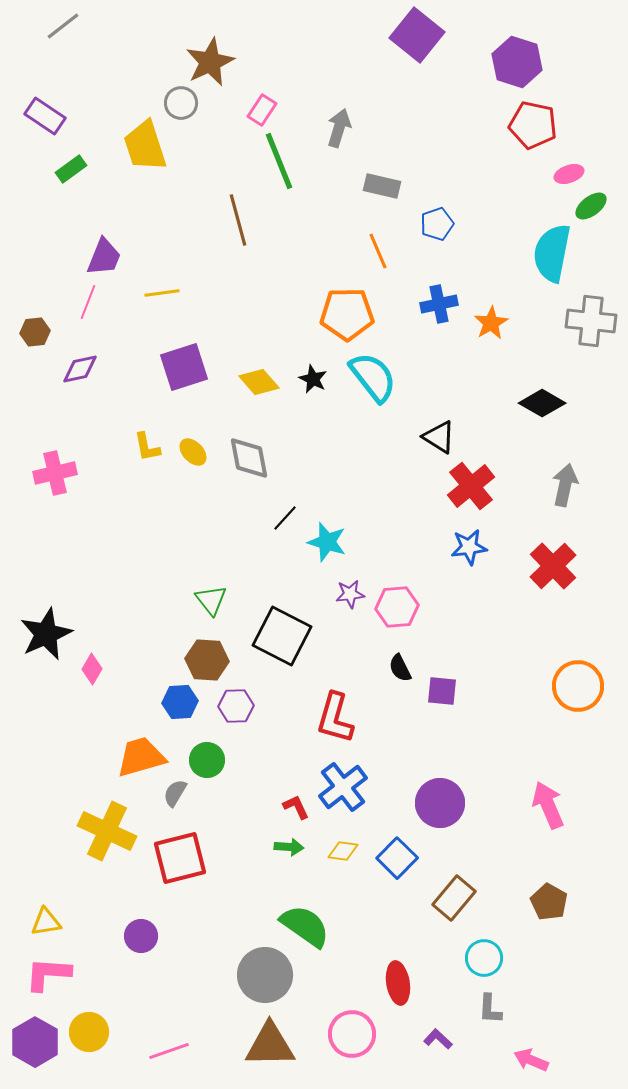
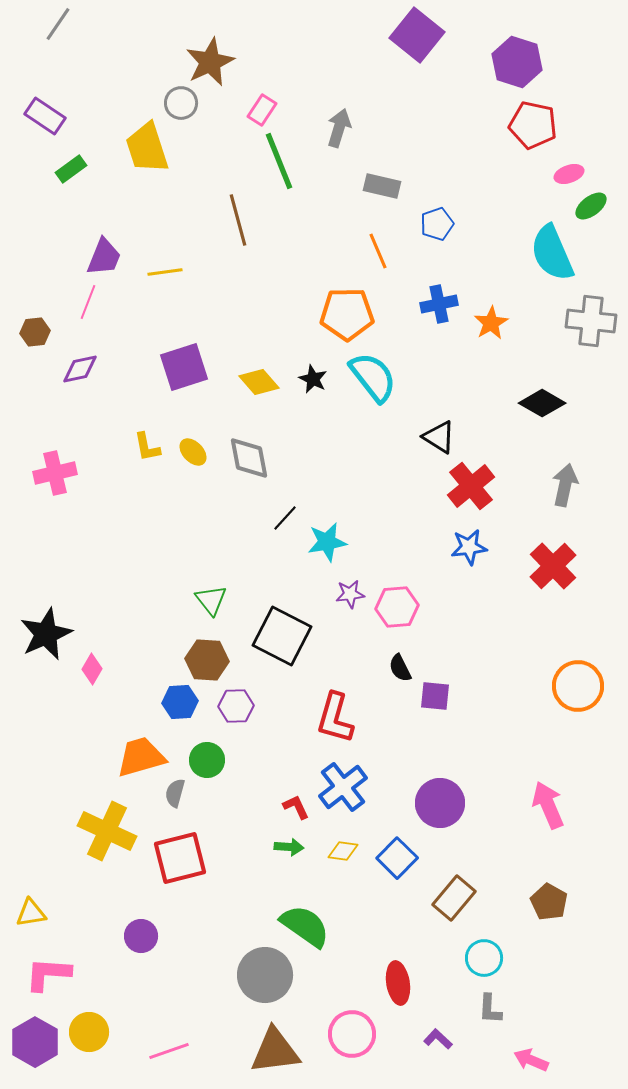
gray line at (63, 26): moved 5 px left, 2 px up; rotated 18 degrees counterclockwise
yellow trapezoid at (145, 146): moved 2 px right, 2 px down
cyan semicircle at (552, 253): rotated 34 degrees counterclockwise
yellow line at (162, 293): moved 3 px right, 21 px up
cyan star at (327, 542): rotated 27 degrees counterclockwise
purple square at (442, 691): moved 7 px left, 5 px down
gray semicircle at (175, 793): rotated 16 degrees counterclockwise
yellow triangle at (46, 922): moved 15 px left, 9 px up
brown triangle at (270, 1045): moved 5 px right, 6 px down; rotated 6 degrees counterclockwise
